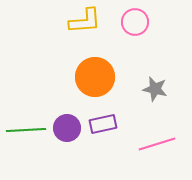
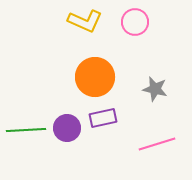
yellow L-shape: rotated 28 degrees clockwise
purple rectangle: moved 6 px up
